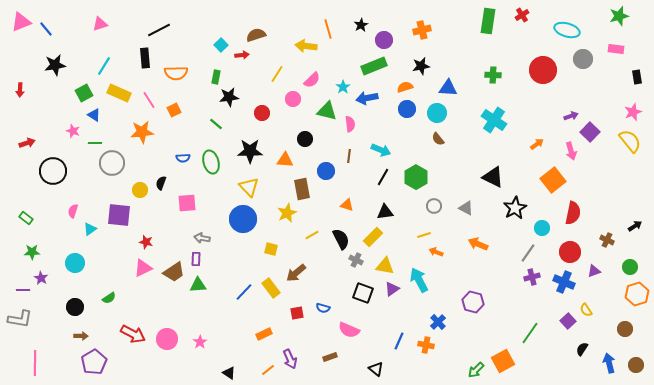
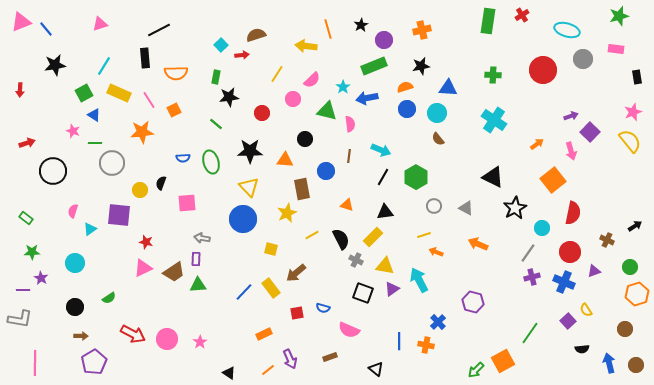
blue line at (399, 341): rotated 24 degrees counterclockwise
black semicircle at (582, 349): rotated 128 degrees counterclockwise
